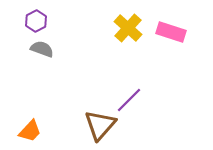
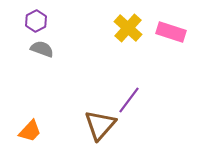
purple line: rotated 8 degrees counterclockwise
